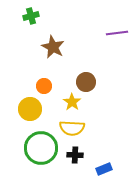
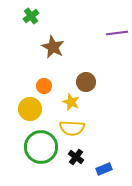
green cross: rotated 21 degrees counterclockwise
yellow star: moved 1 px left; rotated 12 degrees counterclockwise
green circle: moved 1 px up
black cross: moved 1 px right, 2 px down; rotated 35 degrees clockwise
